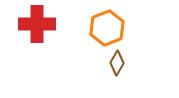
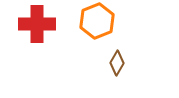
orange hexagon: moved 10 px left, 7 px up
